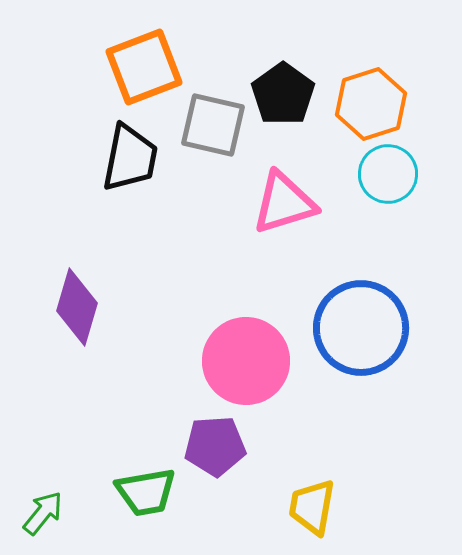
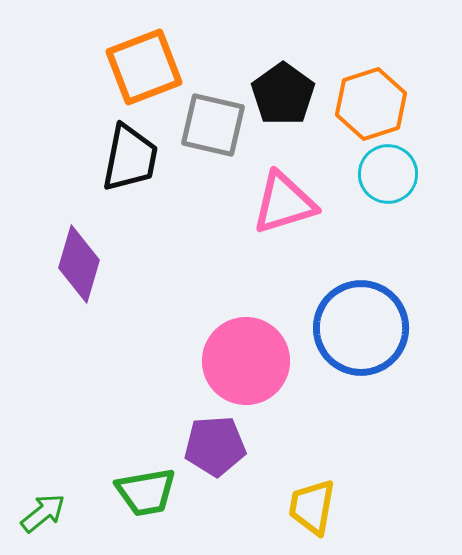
purple diamond: moved 2 px right, 43 px up
green arrow: rotated 12 degrees clockwise
